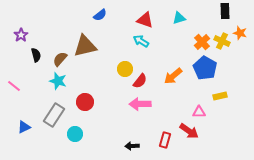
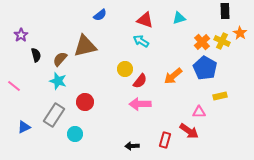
orange star: rotated 16 degrees clockwise
